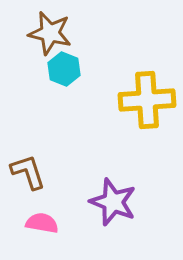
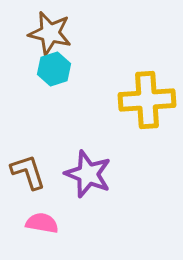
cyan hexagon: moved 10 px left; rotated 20 degrees clockwise
purple star: moved 25 px left, 28 px up
